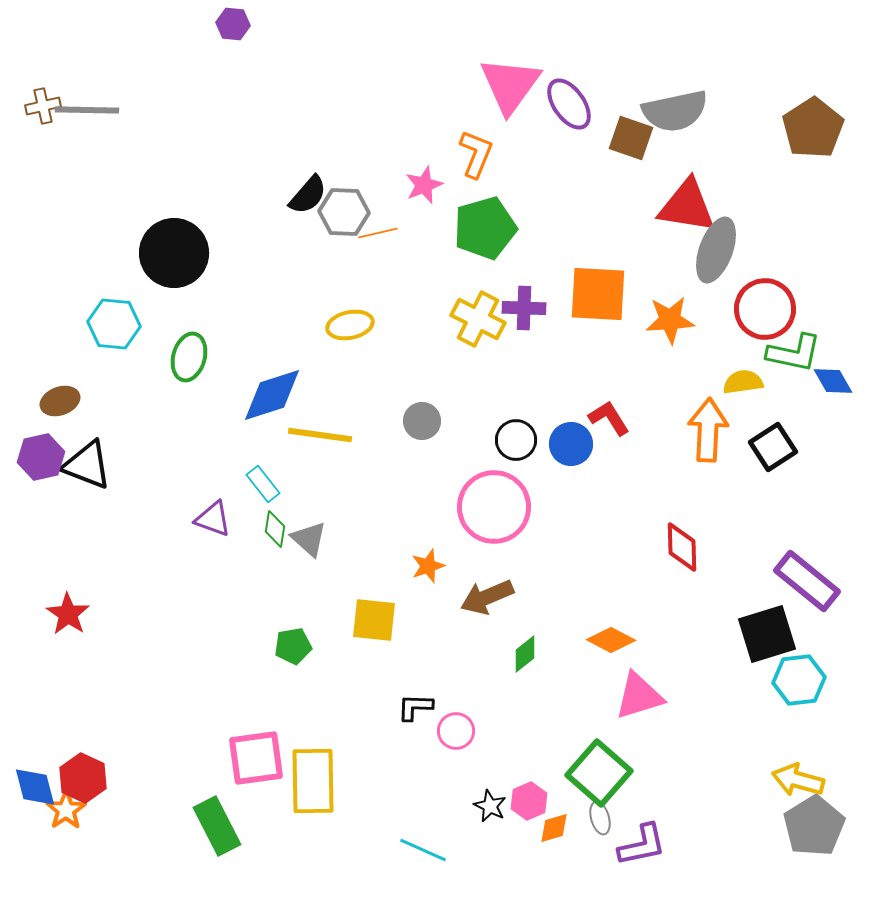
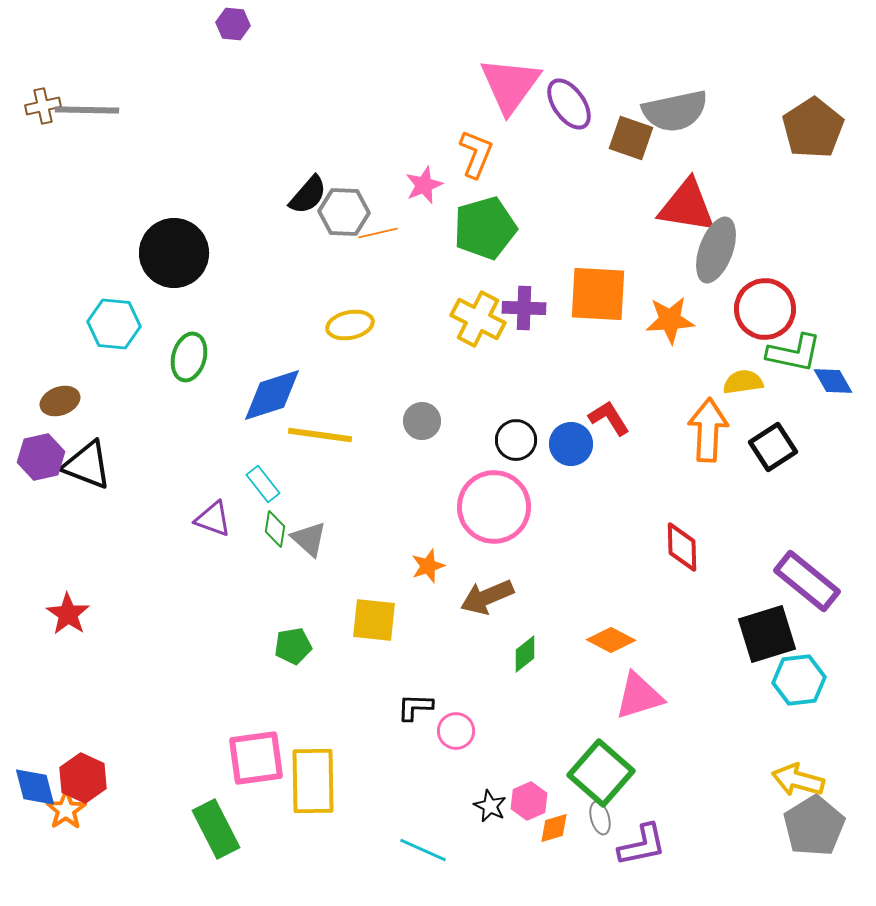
green square at (599, 773): moved 2 px right
green rectangle at (217, 826): moved 1 px left, 3 px down
